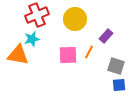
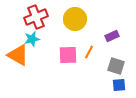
red cross: moved 1 px left, 2 px down
purple rectangle: moved 6 px right; rotated 24 degrees clockwise
orange triangle: rotated 20 degrees clockwise
